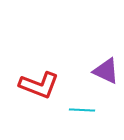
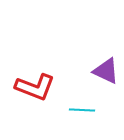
red L-shape: moved 4 px left, 2 px down
